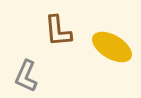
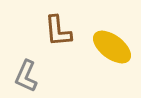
yellow ellipse: rotated 6 degrees clockwise
